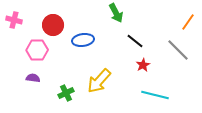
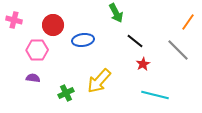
red star: moved 1 px up
